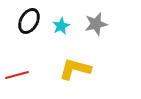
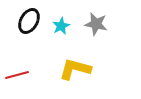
gray star: rotated 25 degrees clockwise
